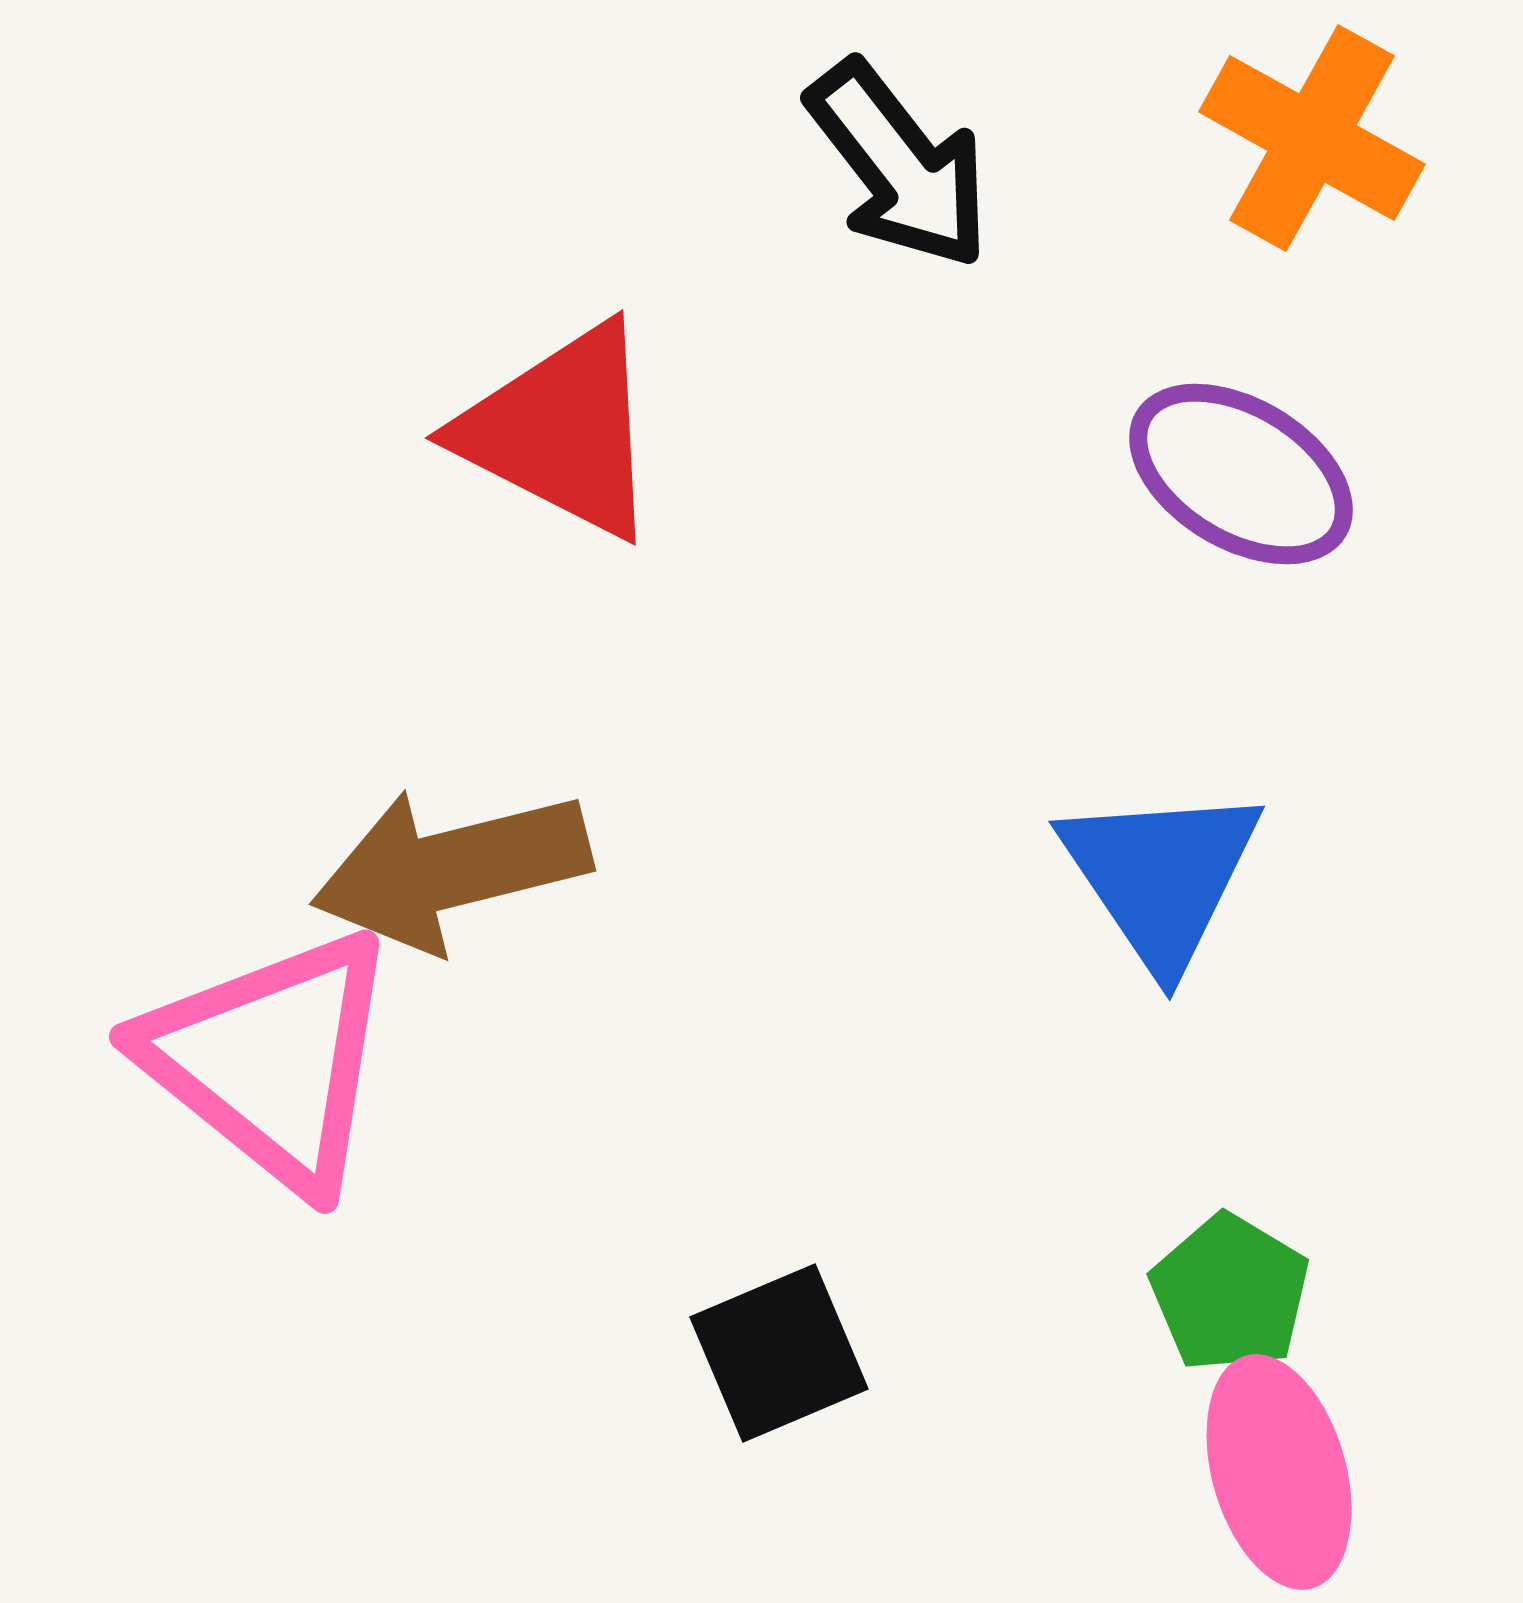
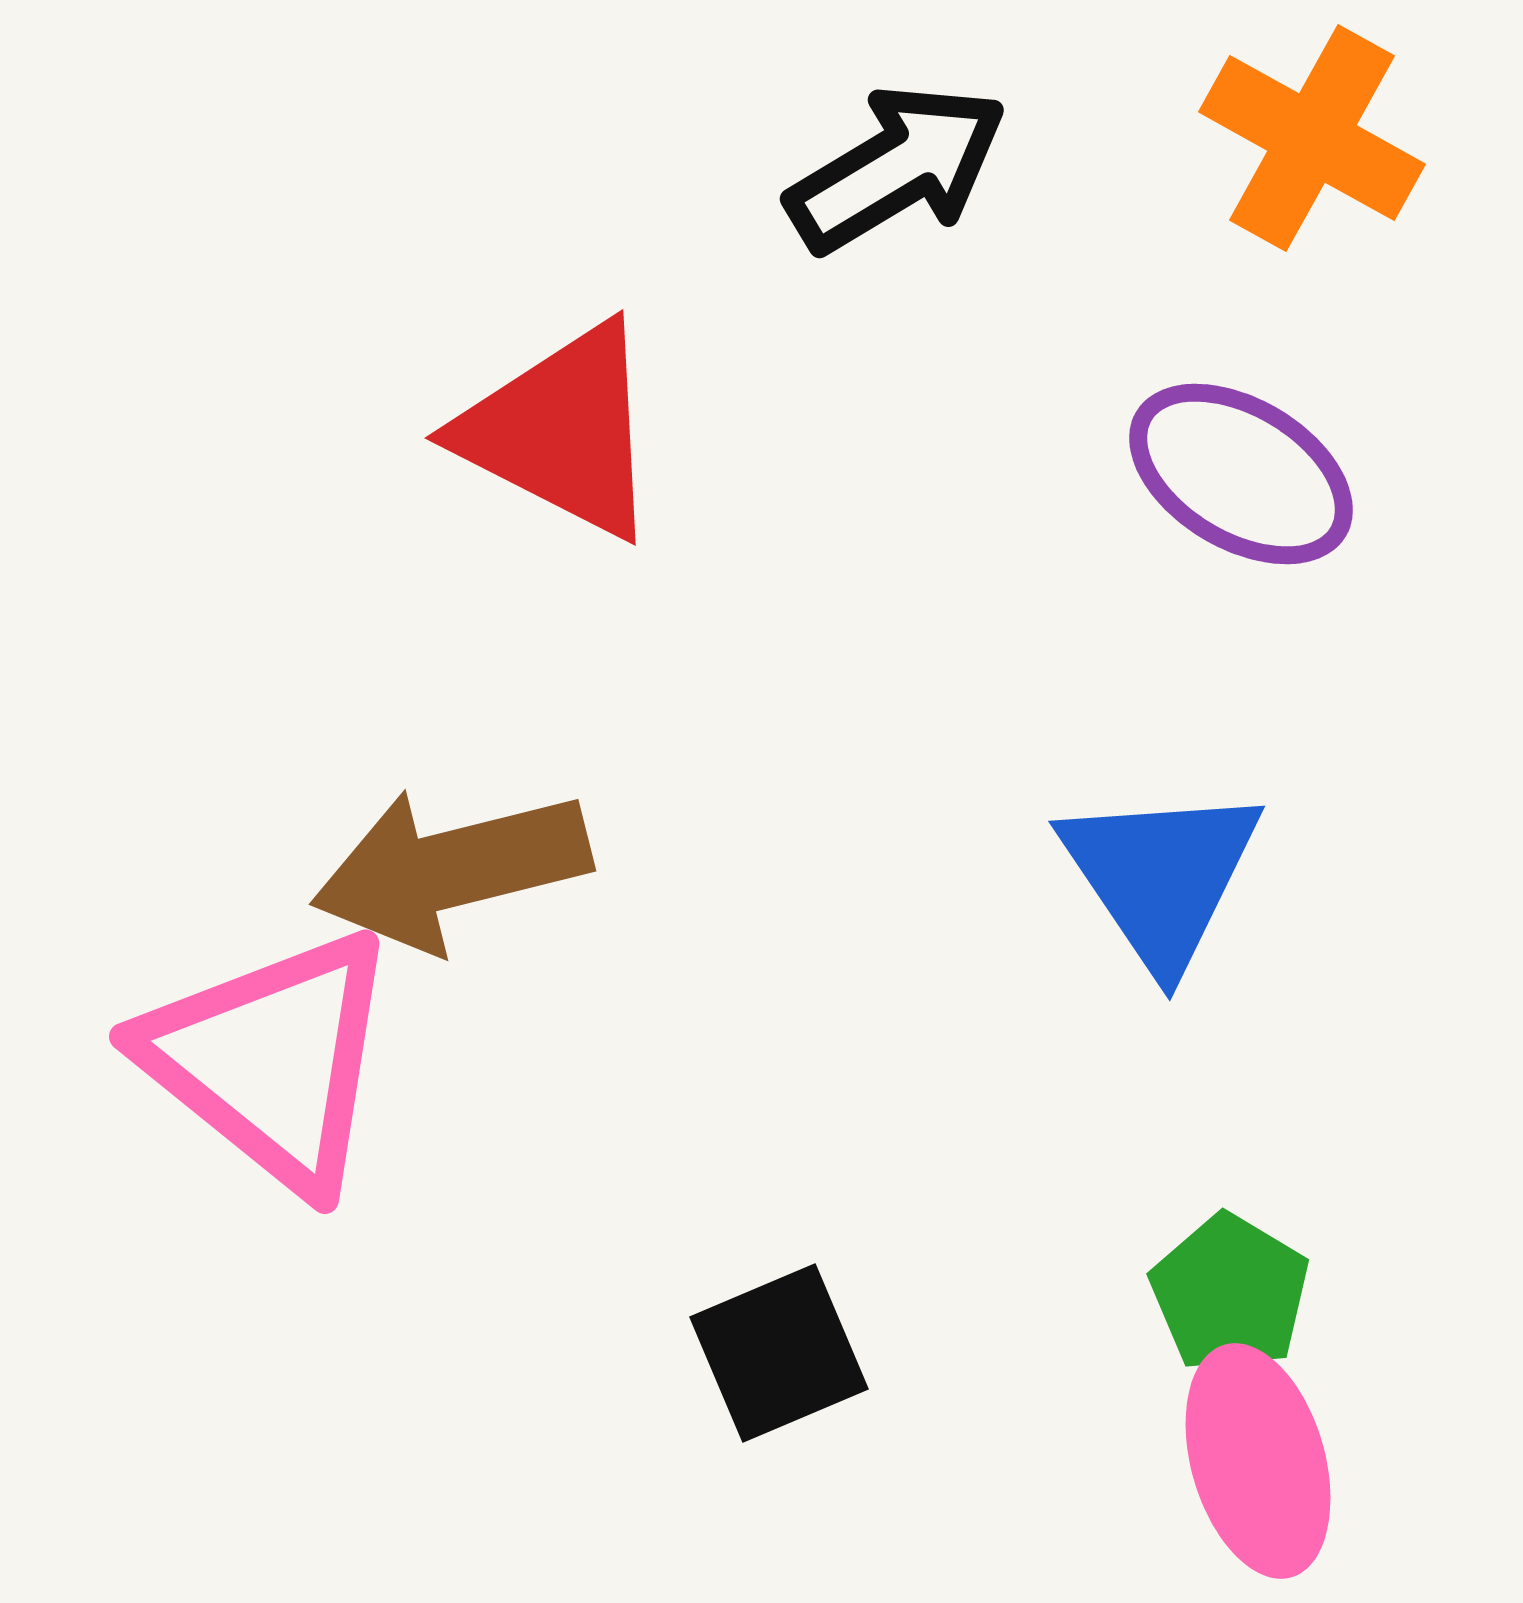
black arrow: moved 2 px left, 3 px down; rotated 83 degrees counterclockwise
pink ellipse: moved 21 px left, 11 px up
